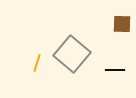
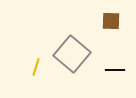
brown square: moved 11 px left, 3 px up
yellow line: moved 1 px left, 4 px down
